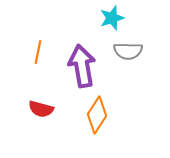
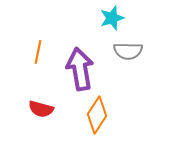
purple arrow: moved 2 px left, 3 px down
